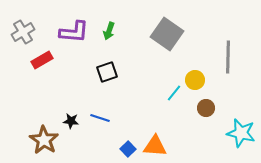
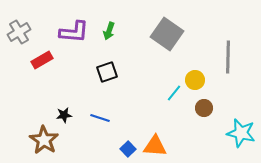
gray cross: moved 4 px left
brown circle: moved 2 px left
black star: moved 7 px left, 6 px up; rotated 14 degrees counterclockwise
